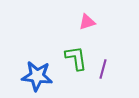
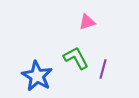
green L-shape: rotated 20 degrees counterclockwise
blue star: rotated 24 degrees clockwise
